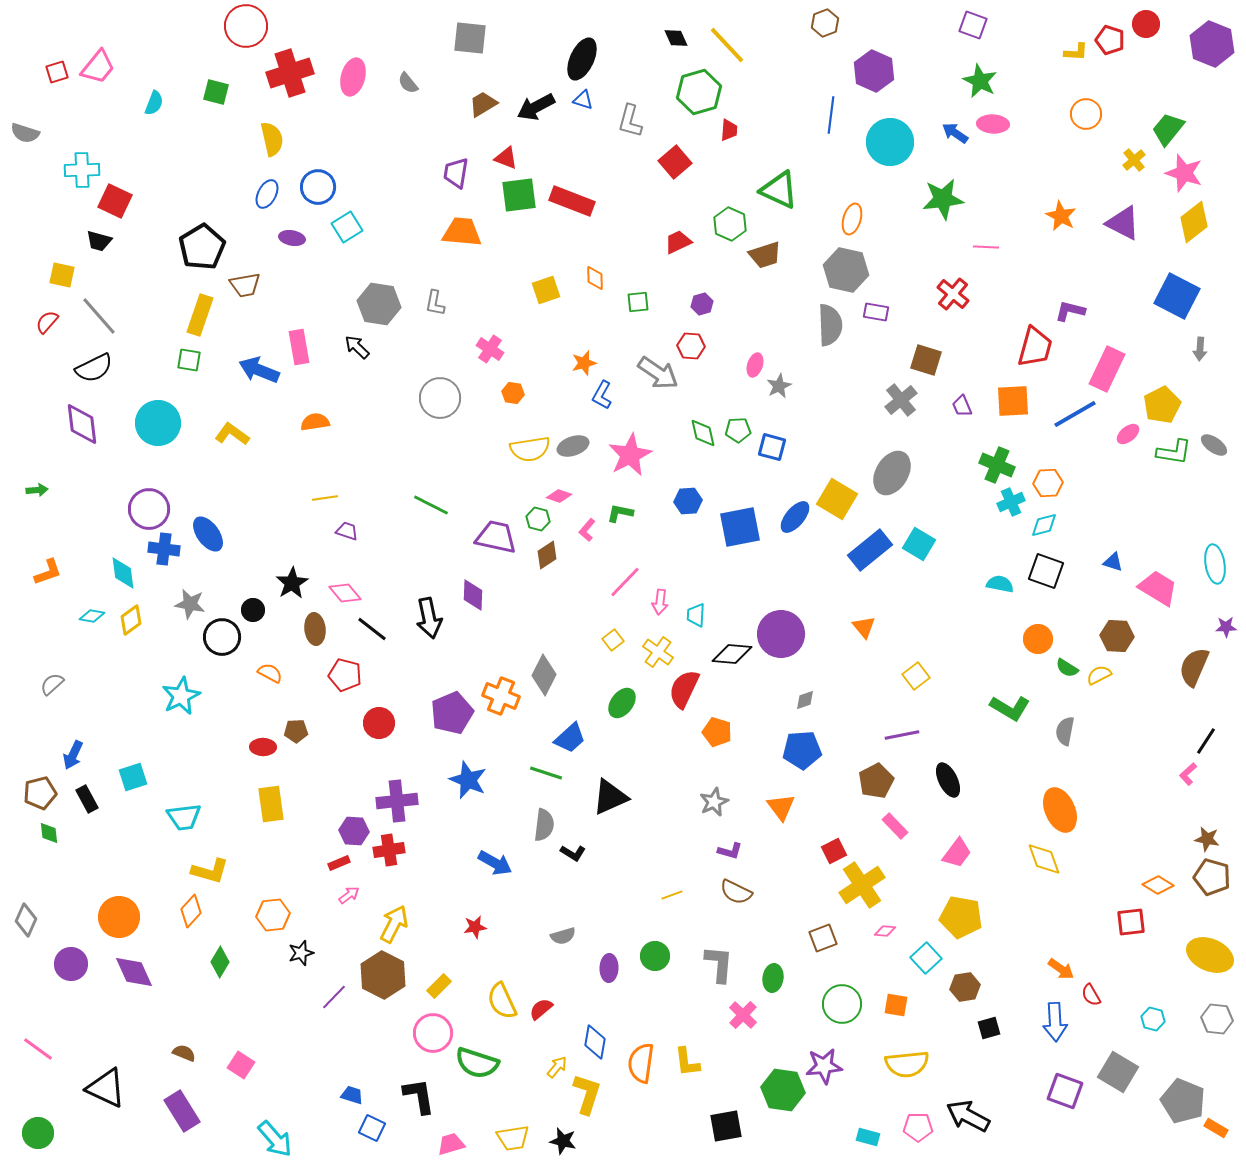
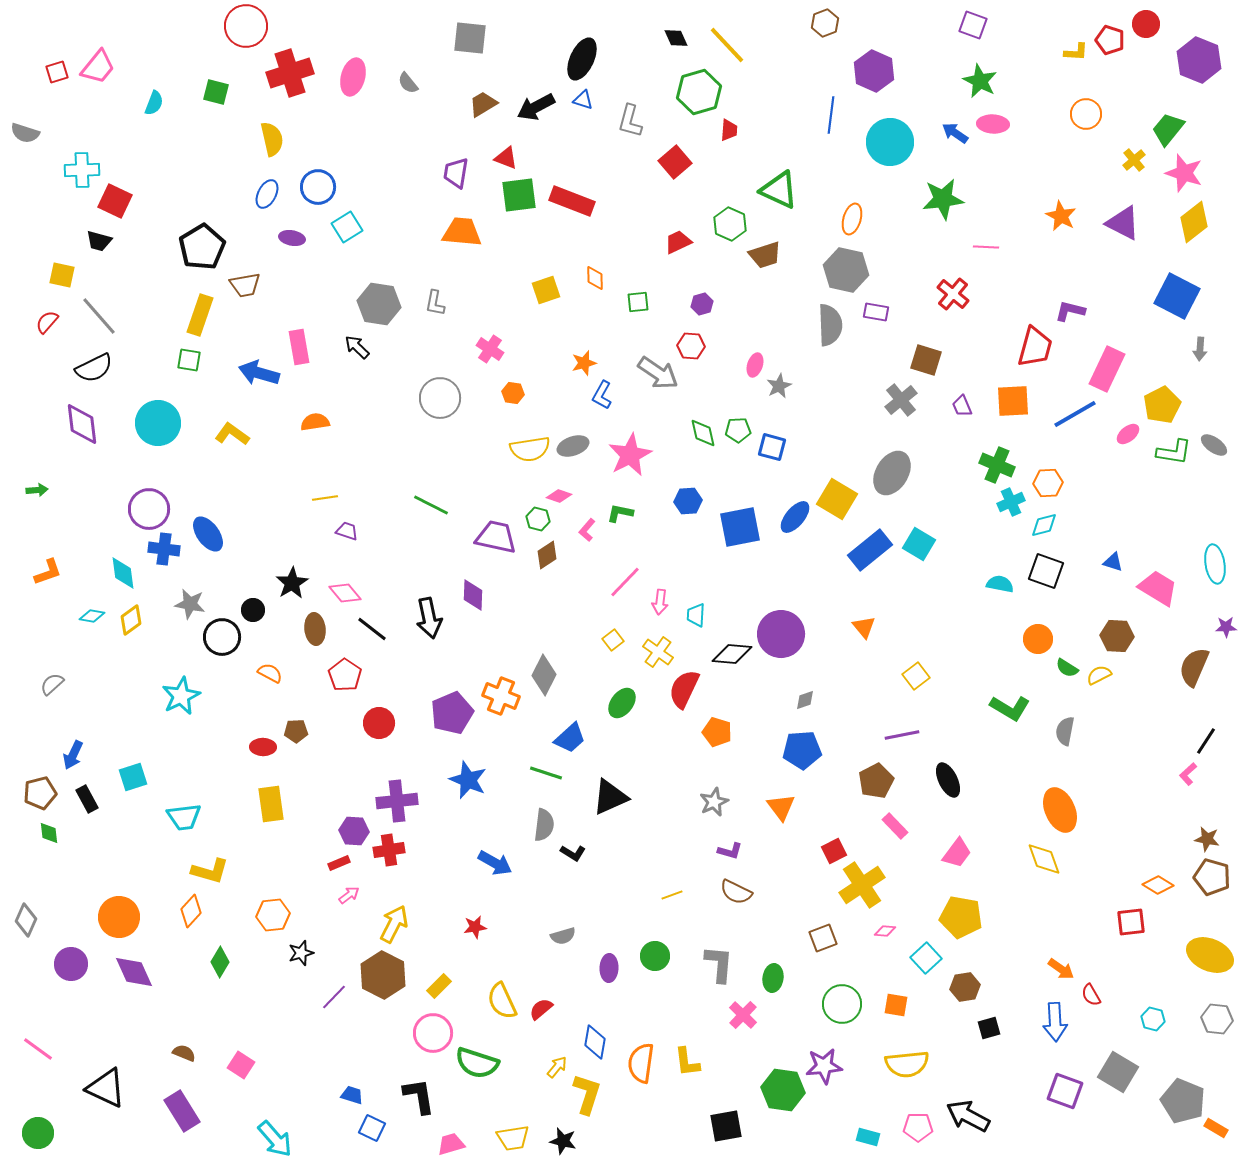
purple hexagon at (1212, 44): moved 13 px left, 16 px down
blue arrow at (259, 370): moved 3 px down; rotated 6 degrees counterclockwise
red pentagon at (345, 675): rotated 20 degrees clockwise
